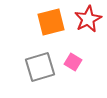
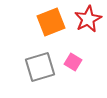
orange square: rotated 8 degrees counterclockwise
